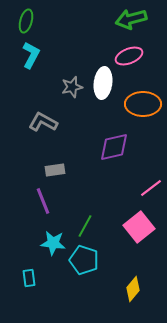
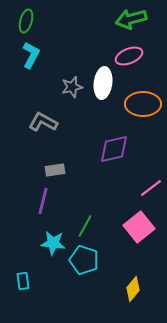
purple diamond: moved 2 px down
purple line: rotated 36 degrees clockwise
cyan rectangle: moved 6 px left, 3 px down
